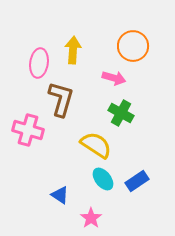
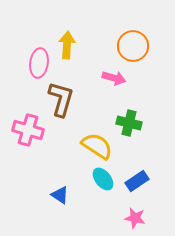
yellow arrow: moved 6 px left, 5 px up
green cross: moved 8 px right, 10 px down; rotated 15 degrees counterclockwise
yellow semicircle: moved 1 px right, 1 px down
pink star: moved 44 px right; rotated 25 degrees counterclockwise
